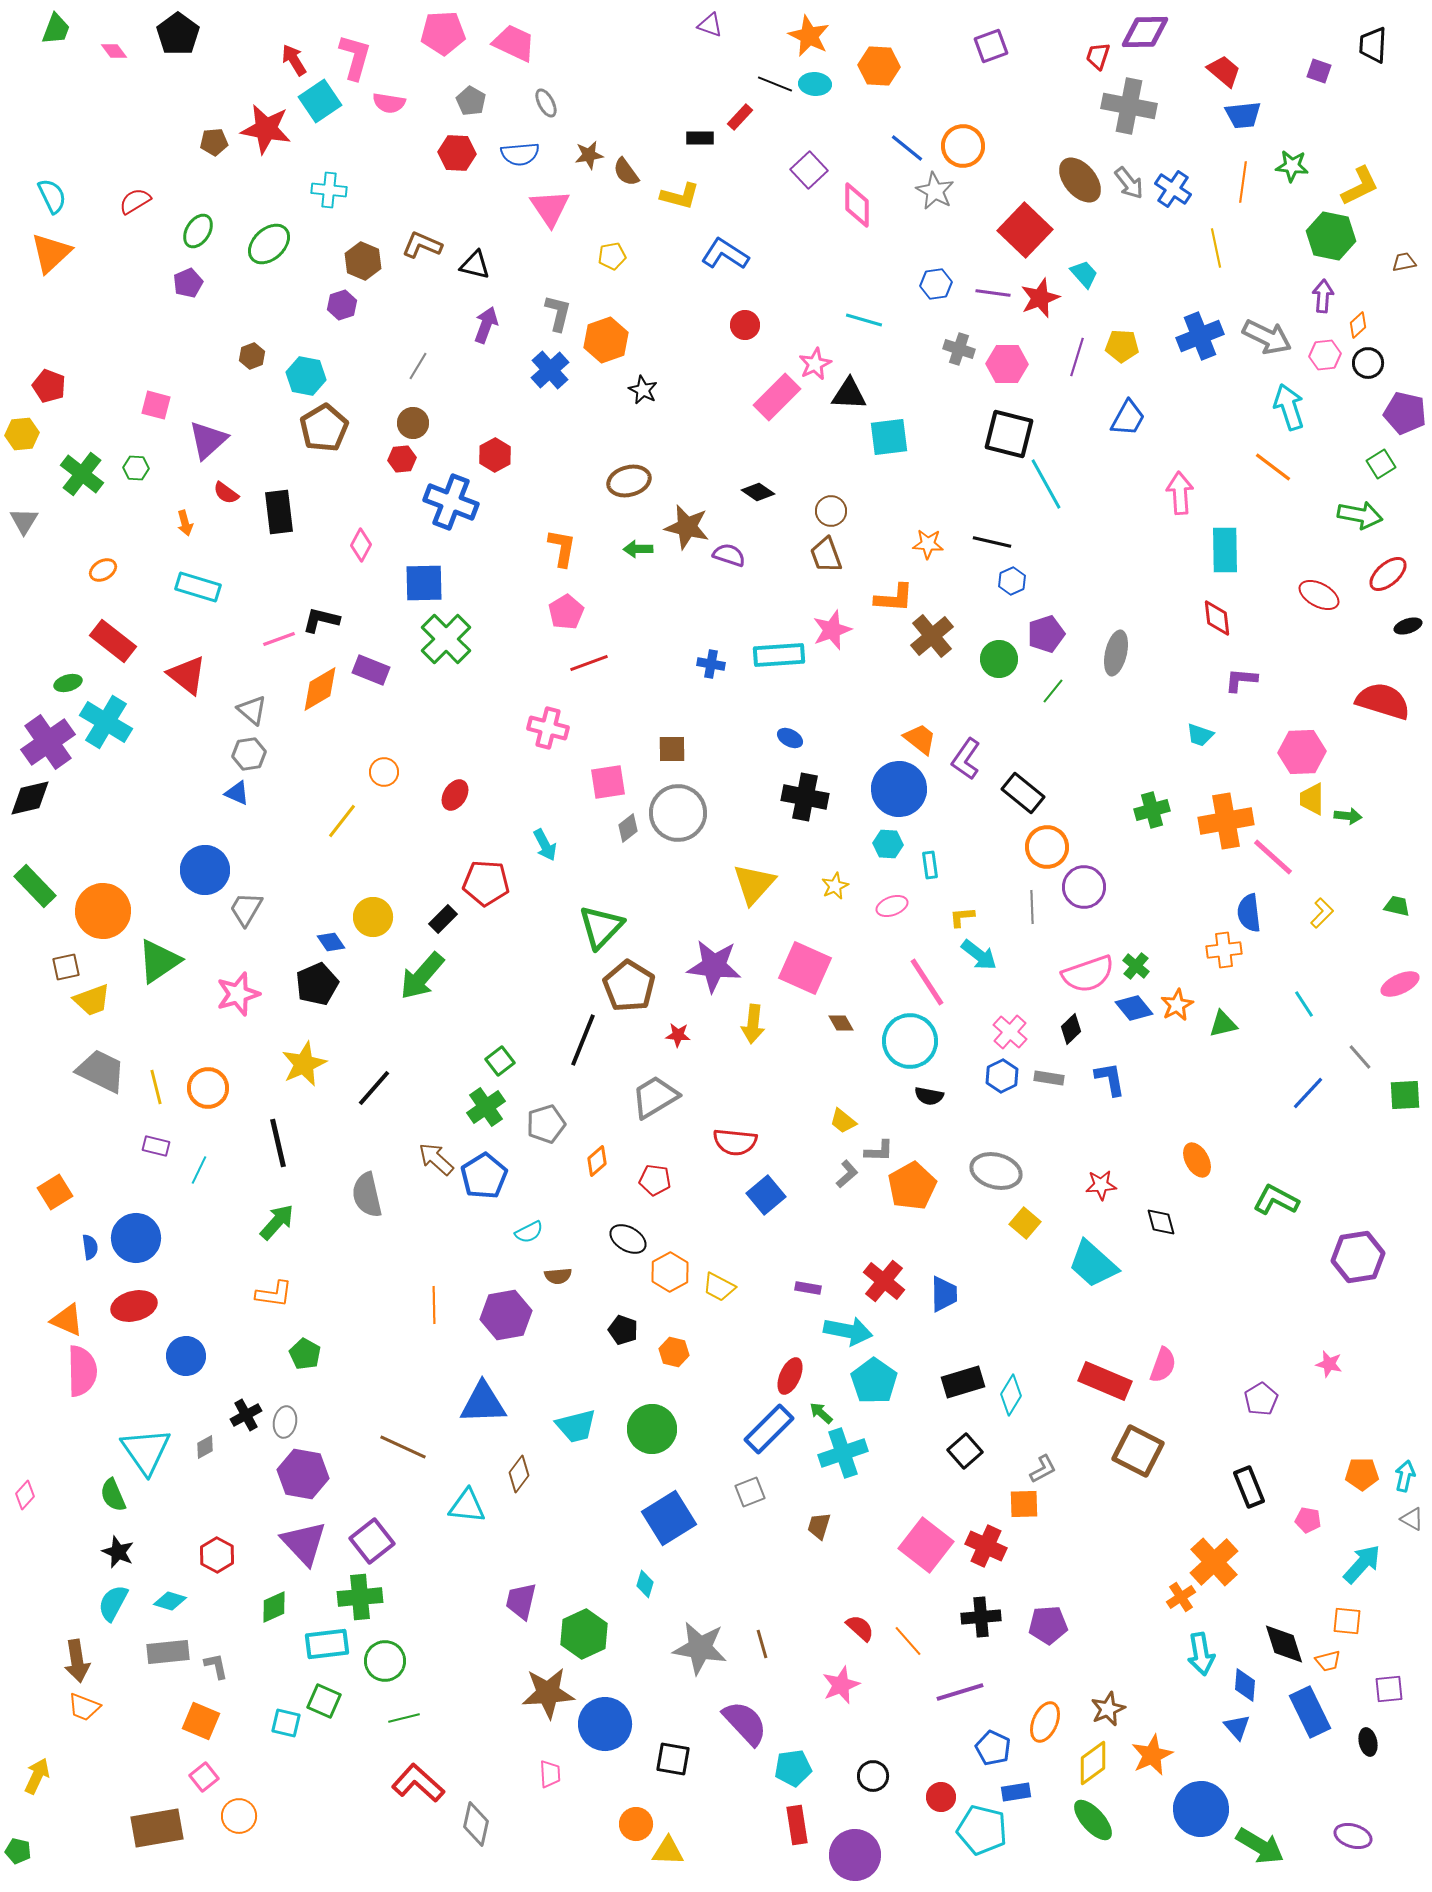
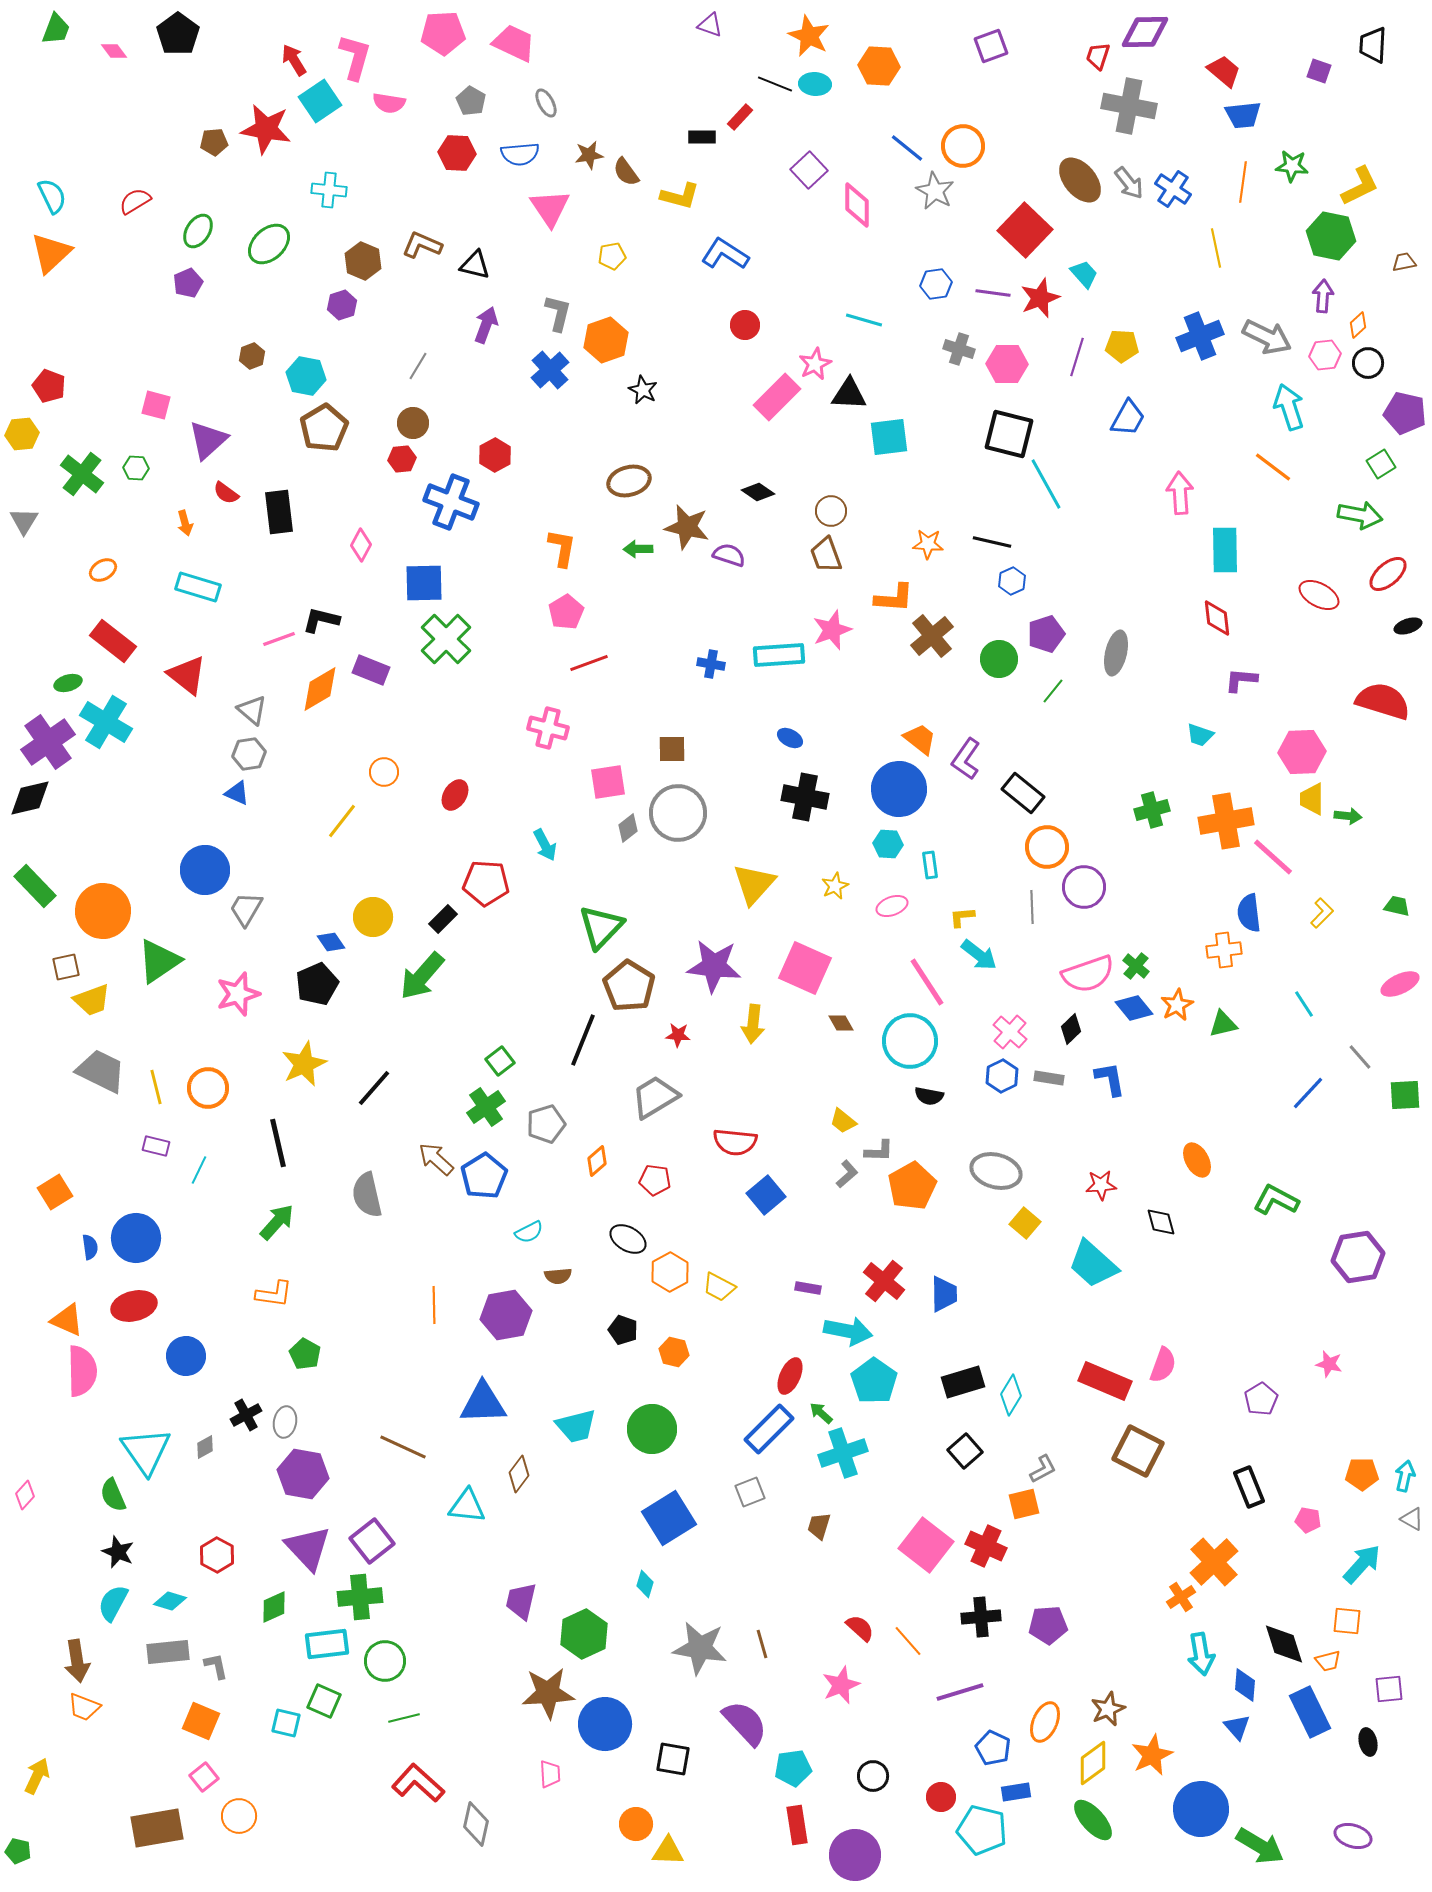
black rectangle at (700, 138): moved 2 px right, 1 px up
orange square at (1024, 1504): rotated 12 degrees counterclockwise
purple triangle at (304, 1543): moved 4 px right, 5 px down
